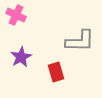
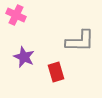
purple star: moved 3 px right; rotated 20 degrees counterclockwise
